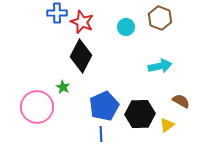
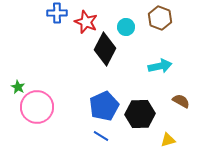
red star: moved 4 px right
black diamond: moved 24 px right, 7 px up
green star: moved 45 px left
yellow triangle: moved 1 px right, 15 px down; rotated 21 degrees clockwise
blue line: moved 2 px down; rotated 56 degrees counterclockwise
